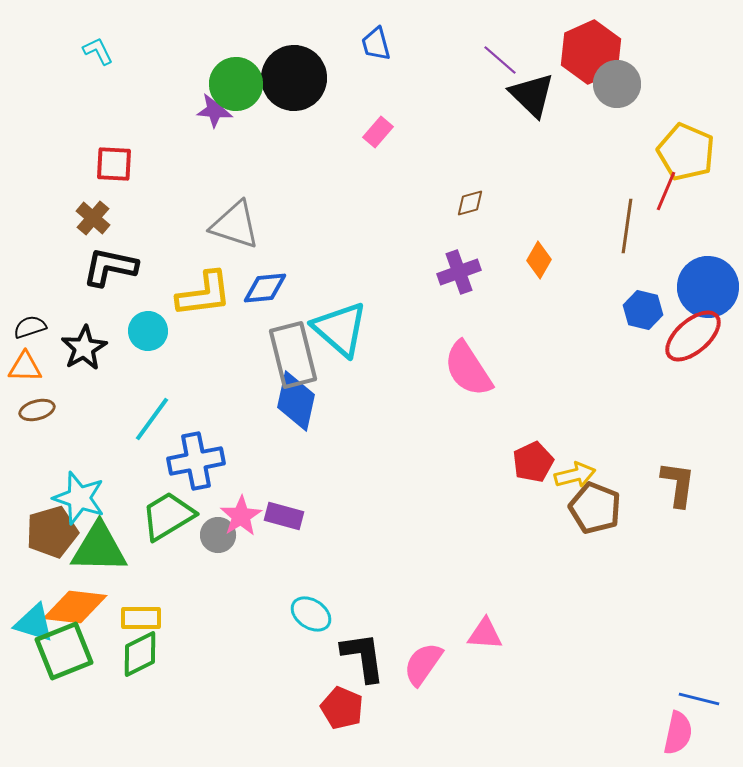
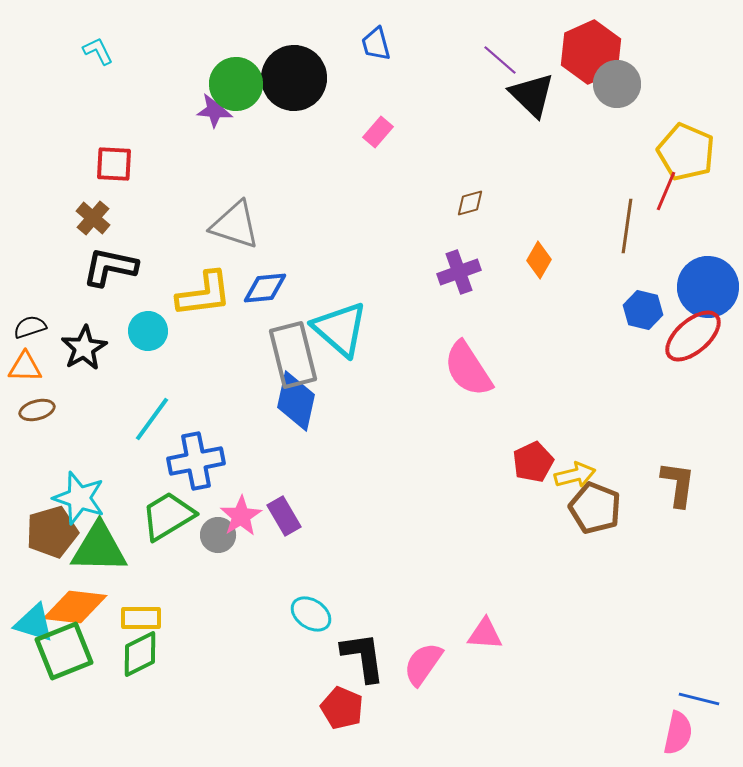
purple rectangle at (284, 516): rotated 45 degrees clockwise
